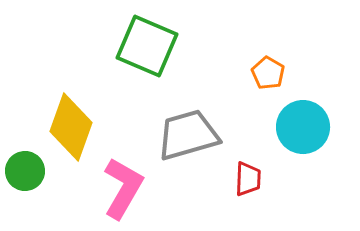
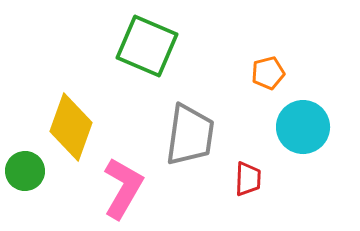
orange pentagon: rotated 28 degrees clockwise
gray trapezoid: moved 2 px right; rotated 114 degrees clockwise
